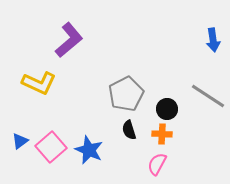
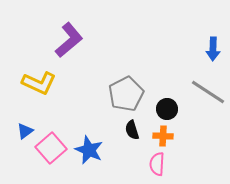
blue arrow: moved 9 px down; rotated 10 degrees clockwise
gray line: moved 4 px up
black semicircle: moved 3 px right
orange cross: moved 1 px right, 2 px down
blue triangle: moved 5 px right, 10 px up
pink square: moved 1 px down
pink semicircle: rotated 25 degrees counterclockwise
